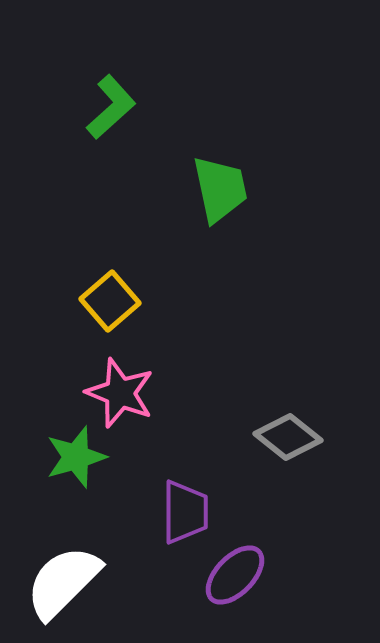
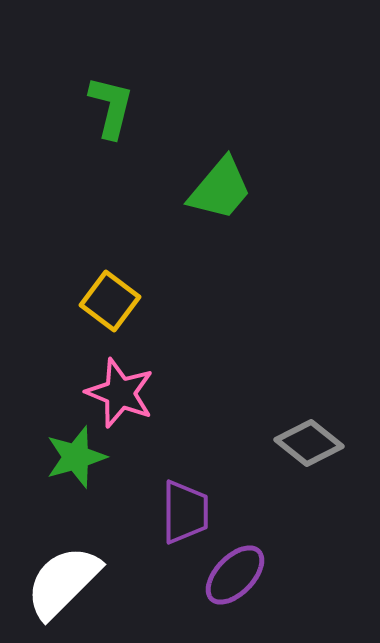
green L-shape: rotated 34 degrees counterclockwise
green trapezoid: rotated 52 degrees clockwise
yellow square: rotated 12 degrees counterclockwise
gray diamond: moved 21 px right, 6 px down
